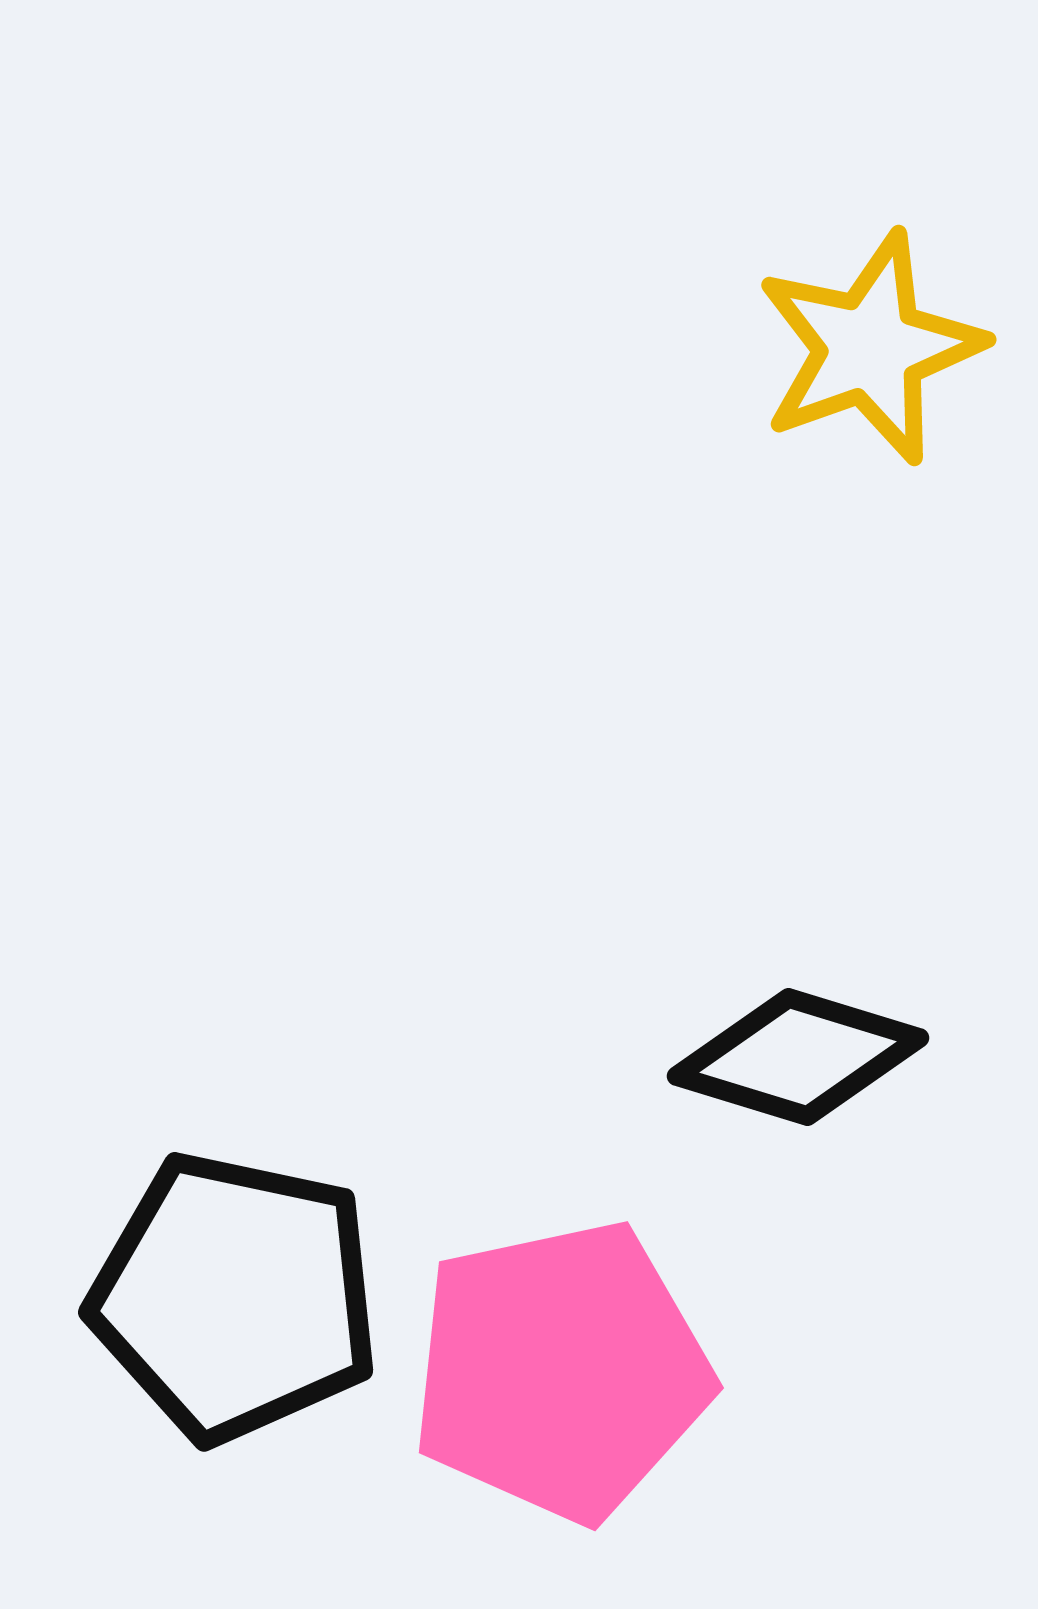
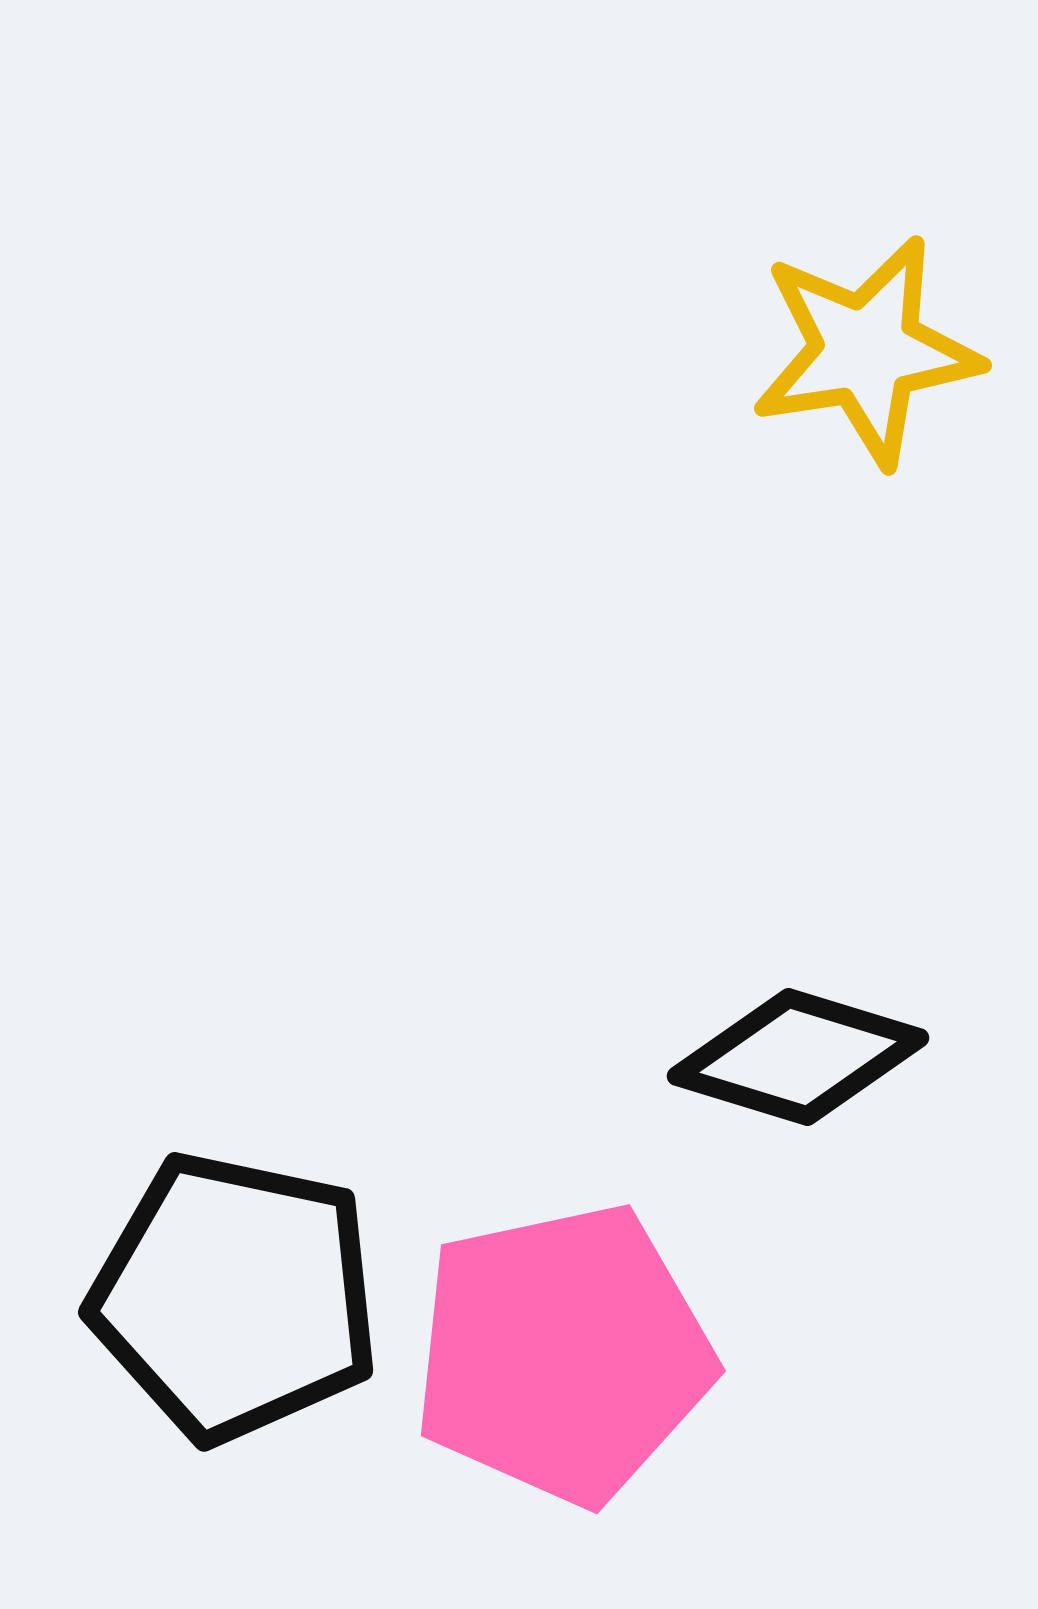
yellow star: moved 4 px left, 3 px down; rotated 11 degrees clockwise
pink pentagon: moved 2 px right, 17 px up
